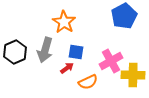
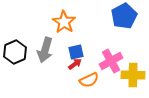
blue square: rotated 21 degrees counterclockwise
red arrow: moved 8 px right, 4 px up
orange semicircle: moved 1 px right, 2 px up
